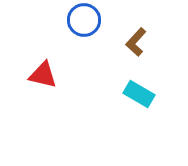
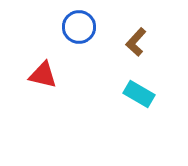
blue circle: moved 5 px left, 7 px down
